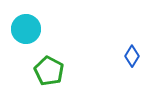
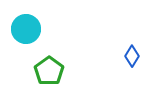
green pentagon: rotated 8 degrees clockwise
